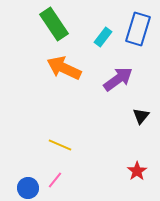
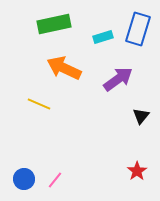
green rectangle: rotated 68 degrees counterclockwise
cyan rectangle: rotated 36 degrees clockwise
yellow line: moved 21 px left, 41 px up
blue circle: moved 4 px left, 9 px up
